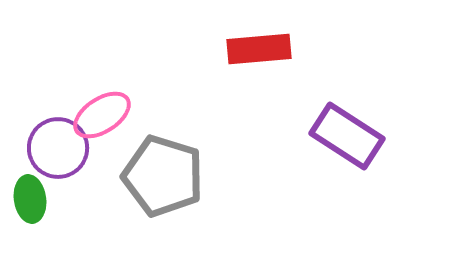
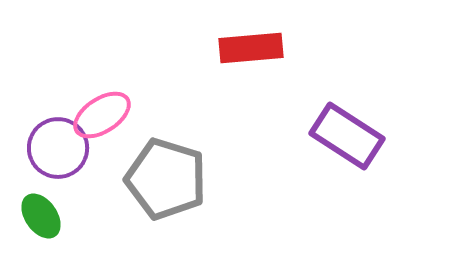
red rectangle: moved 8 px left, 1 px up
gray pentagon: moved 3 px right, 3 px down
green ellipse: moved 11 px right, 17 px down; rotated 27 degrees counterclockwise
